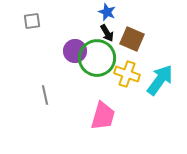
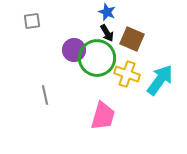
purple circle: moved 1 px left, 1 px up
